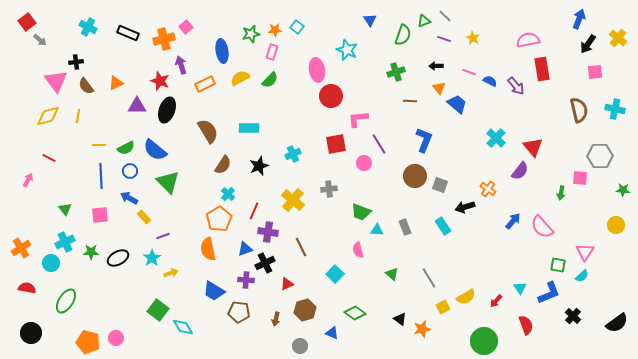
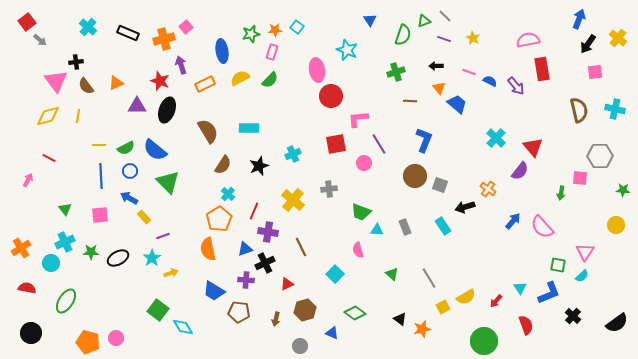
cyan cross at (88, 27): rotated 12 degrees clockwise
